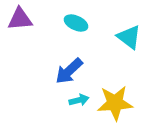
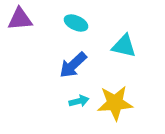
cyan triangle: moved 5 px left, 9 px down; rotated 24 degrees counterclockwise
blue arrow: moved 4 px right, 6 px up
cyan arrow: moved 1 px down
